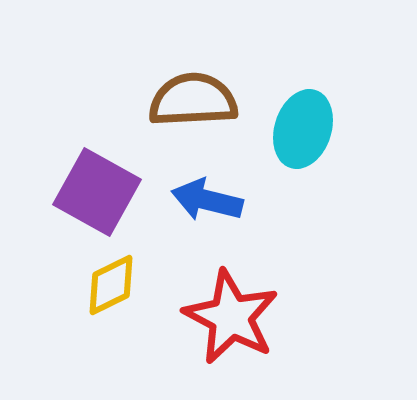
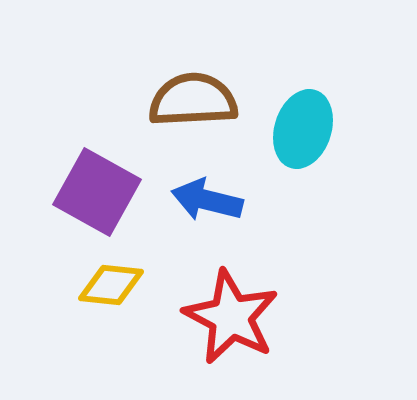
yellow diamond: rotated 32 degrees clockwise
